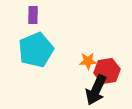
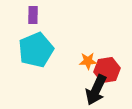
red hexagon: moved 1 px up
